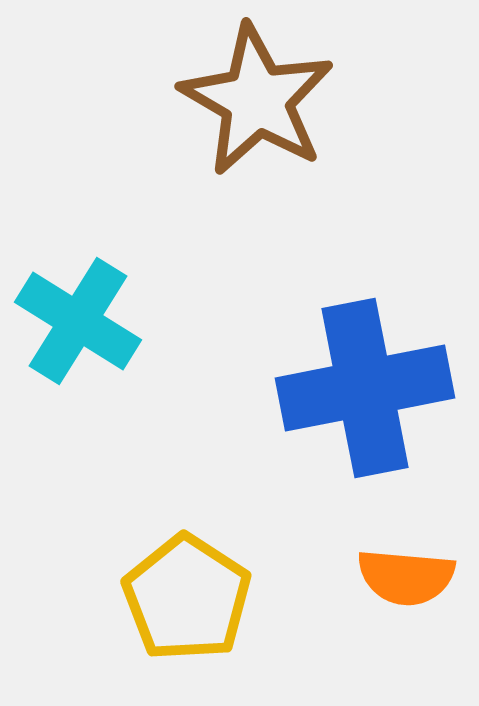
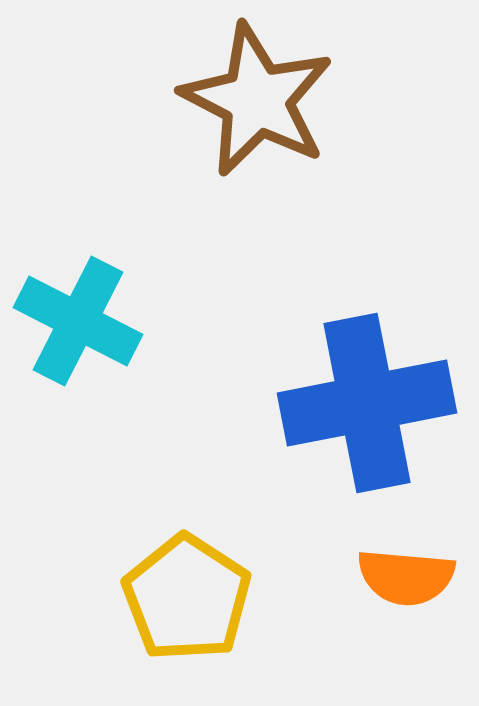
brown star: rotated 3 degrees counterclockwise
cyan cross: rotated 5 degrees counterclockwise
blue cross: moved 2 px right, 15 px down
